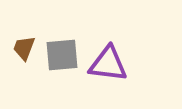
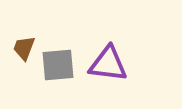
gray square: moved 4 px left, 10 px down
